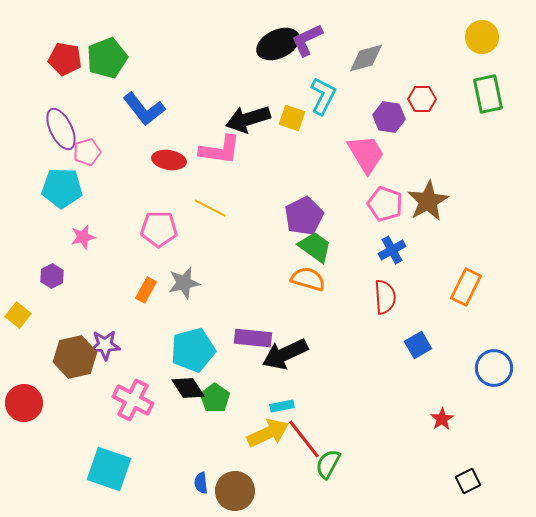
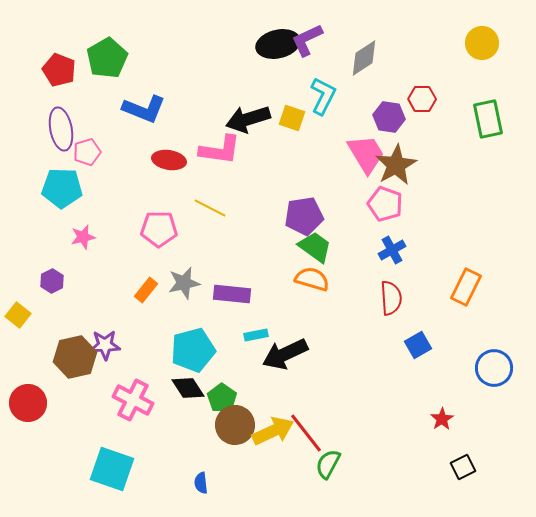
yellow circle at (482, 37): moved 6 px down
black ellipse at (278, 44): rotated 12 degrees clockwise
green pentagon at (107, 58): rotated 9 degrees counterclockwise
gray diamond at (366, 58): moved 2 px left; rotated 18 degrees counterclockwise
red pentagon at (65, 59): moved 6 px left, 11 px down; rotated 12 degrees clockwise
green rectangle at (488, 94): moved 25 px down
blue L-shape at (144, 109): rotated 30 degrees counterclockwise
purple ellipse at (61, 129): rotated 15 degrees clockwise
brown star at (428, 201): moved 32 px left, 36 px up
purple pentagon at (304, 216): rotated 18 degrees clockwise
purple hexagon at (52, 276): moved 5 px down
orange semicircle at (308, 279): moved 4 px right
orange rectangle at (146, 290): rotated 10 degrees clockwise
red semicircle at (385, 297): moved 6 px right, 1 px down
purple rectangle at (253, 338): moved 21 px left, 44 px up
green pentagon at (215, 398): moved 7 px right
red circle at (24, 403): moved 4 px right
cyan rectangle at (282, 406): moved 26 px left, 71 px up
yellow arrow at (268, 433): moved 5 px right, 2 px up
red line at (304, 439): moved 2 px right, 6 px up
cyan square at (109, 469): moved 3 px right
black square at (468, 481): moved 5 px left, 14 px up
brown circle at (235, 491): moved 66 px up
